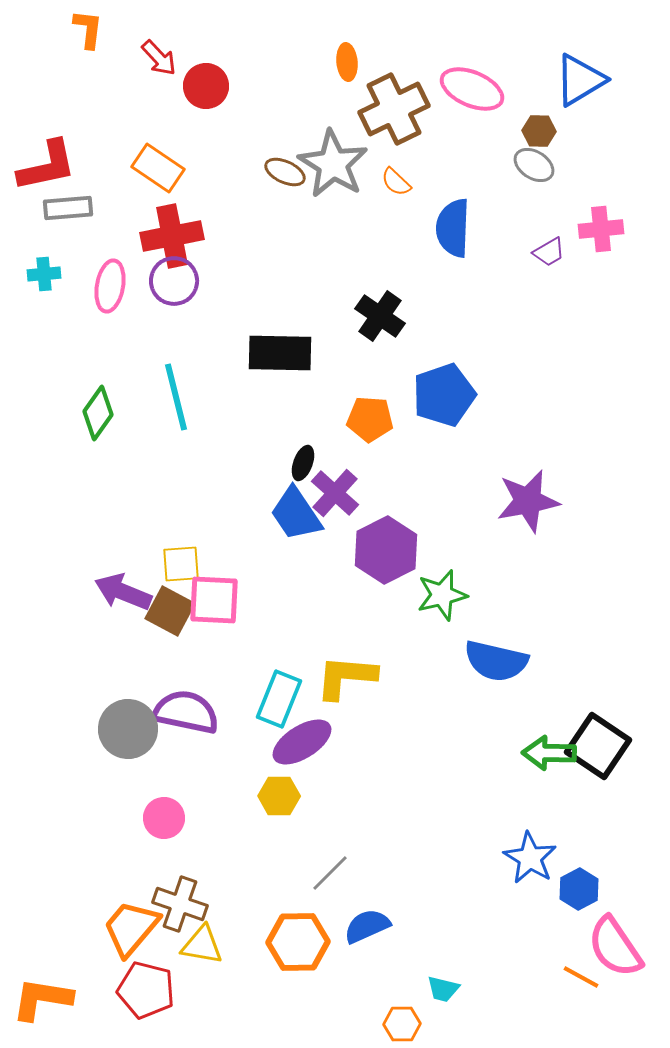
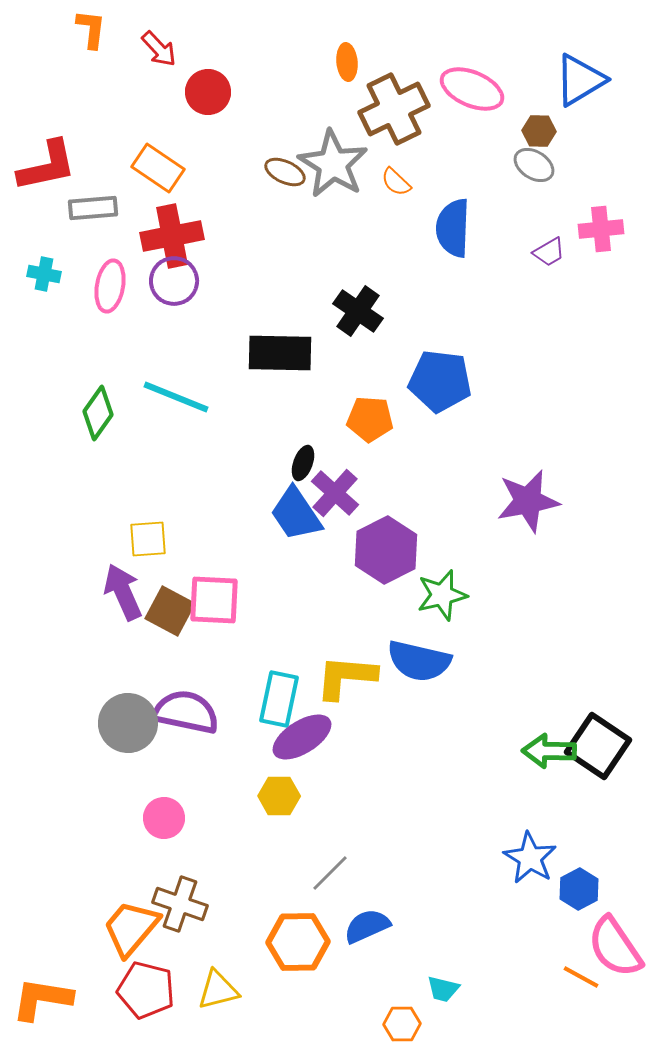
orange L-shape at (88, 29): moved 3 px right
red arrow at (159, 58): moved 9 px up
red circle at (206, 86): moved 2 px right, 6 px down
gray rectangle at (68, 208): moved 25 px right
cyan cross at (44, 274): rotated 16 degrees clockwise
black cross at (380, 316): moved 22 px left, 5 px up
blue pentagon at (444, 395): moved 4 px left, 14 px up; rotated 26 degrees clockwise
cyan line at (176, 397): rotated 54 degrees counterclockwise
yellow square at (181, 564): moved 33 px left, 25 px up
purple arrow at (123, 592): rotated 44 degrees clockwise
blue semicircle at (496, 661): moved 77 px left
cyan rectangle at (279, 699): rotated 10 degrees counterclockwise
gray circle at (128, 729): moved 6 px up
purple ellipse at (302, 742): moved 5 px up
green arrow at (549, 753): moved 2 px up
yellow triangle at (202, 945): moved 16 px right, 45 px down; rotated 24 degrees counterclockwise
